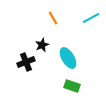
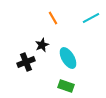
green rectangle: moved 6 px left
